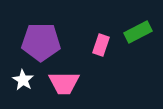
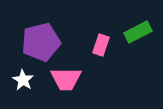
purple pentagon: rotated 15 degrees counterclockwise
pink trapezoid: moved 2 px right, 4 px up
